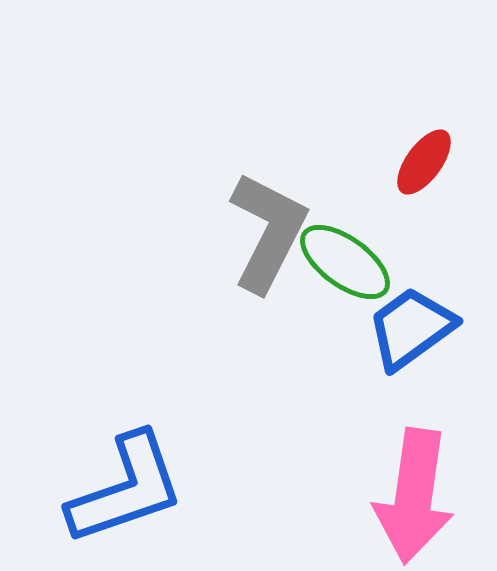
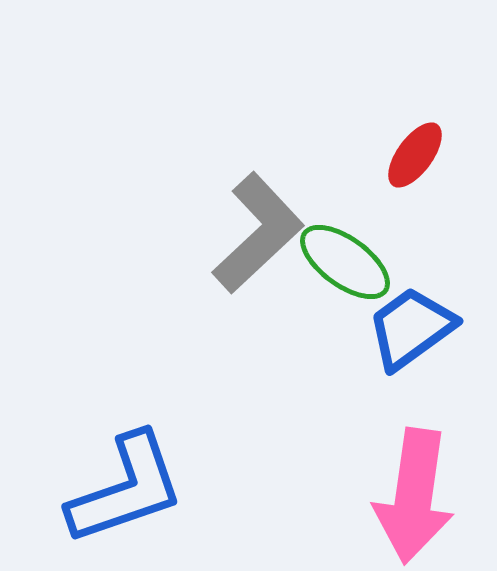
red ellipse: moved 9 px left, 7 px up
gray L-shape: moved 10 px left, 1 px down; rotated 20 degrees clockwise
